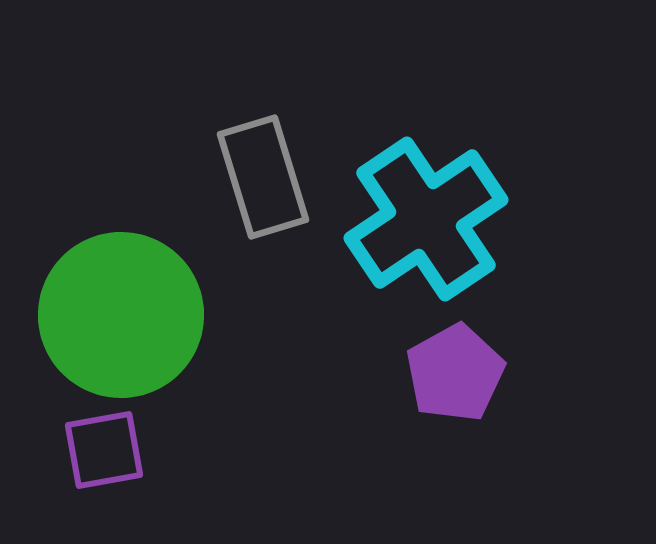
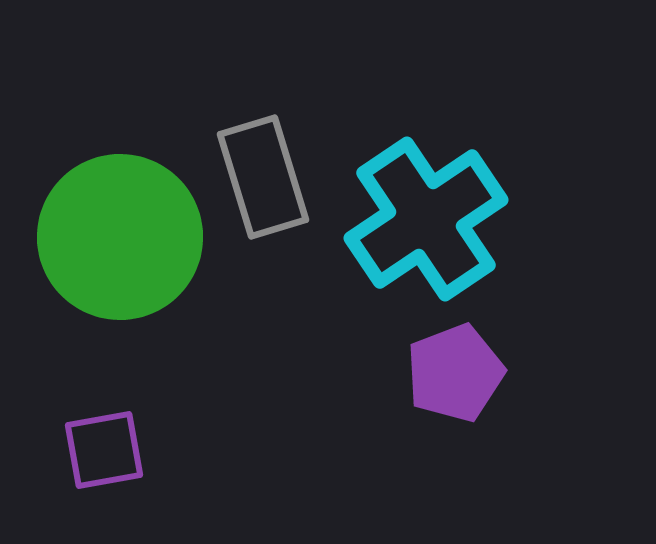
green circle: moved 1 px left, 78 px up
purple pentagon: rotated 8 degrees clockwise
